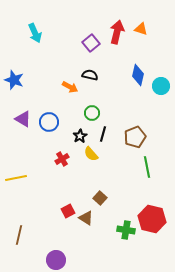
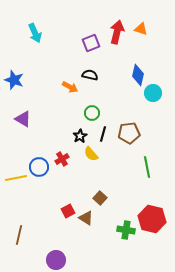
purple square: rotated 18 degrees clockwise
cyan circle: moved 8 px left, 7 px down
blue circle: moved 10 px left, 45 px down
brown pentagon: moved 6 px left, 4 px up; rotated 15 degrees clockwise
